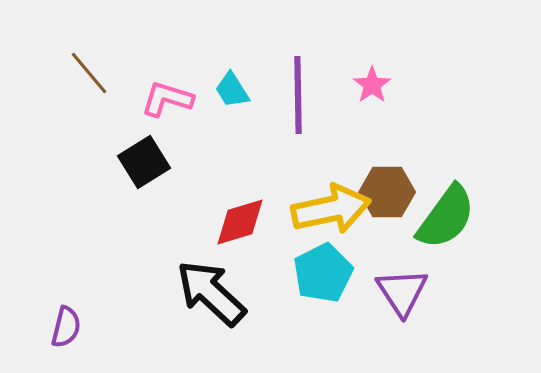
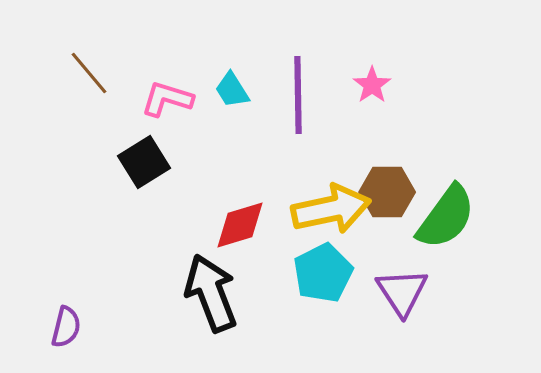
red diamond: moved 3 px down
black arrow: rotated 26 degrees clockwise
